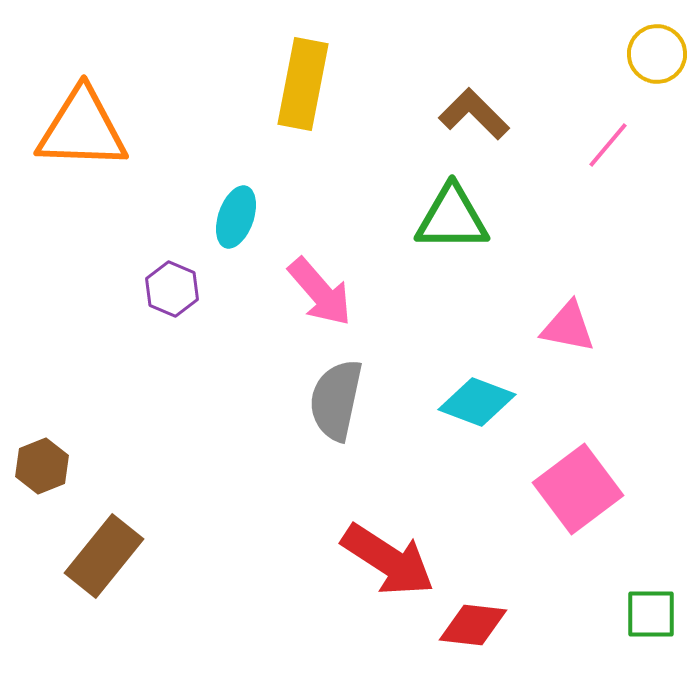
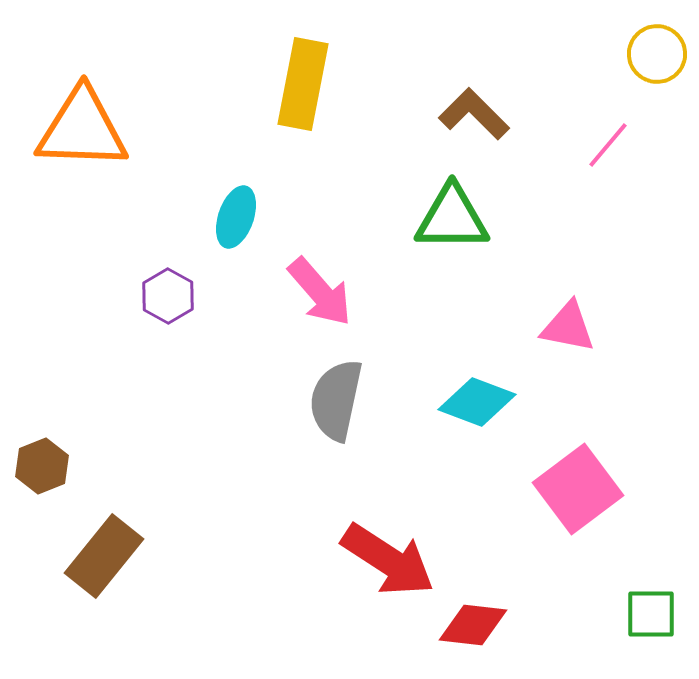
purple hexagon: moved 4 px left, 7 px down; rotated 6 degrees clockwise
